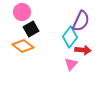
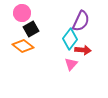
pink circle: moved 1 px down
cyan diamond: moved 2 px down
